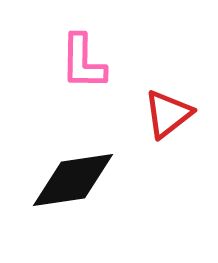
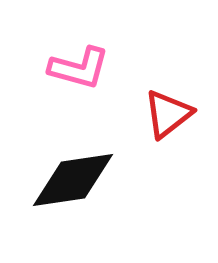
pink L-shape: moved 4 px left, 6 px down; rotated 76 degrees counterclockwise
